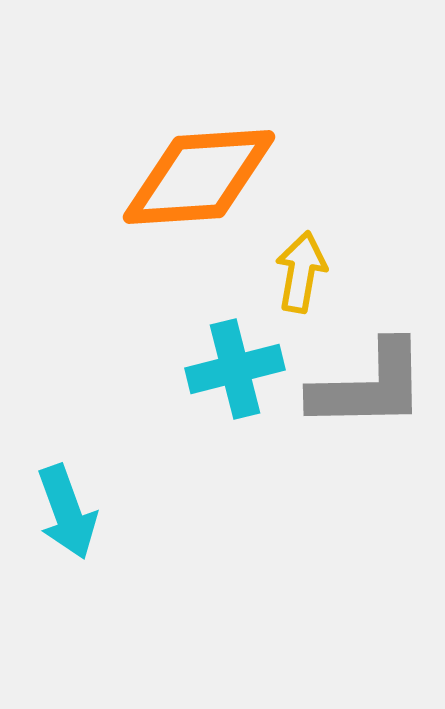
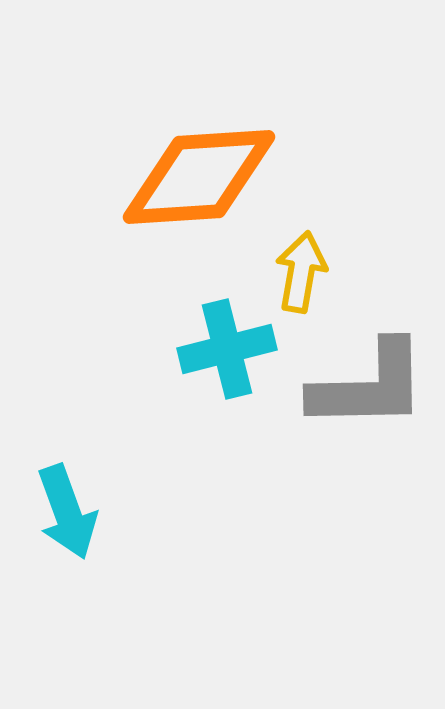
cyan cross: moved 8 px left, 20 px up
